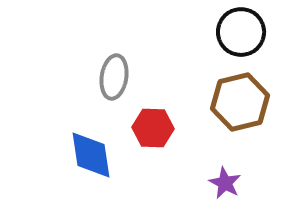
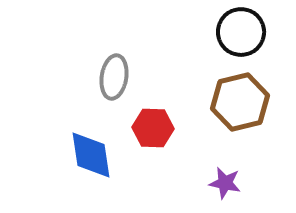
purple star: rotated 16 degrees counterclockwise
